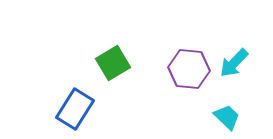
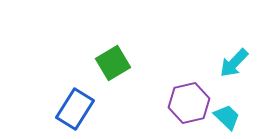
purple hexagon: moved 34 px down; rotated 18 degrees counterclockwise
